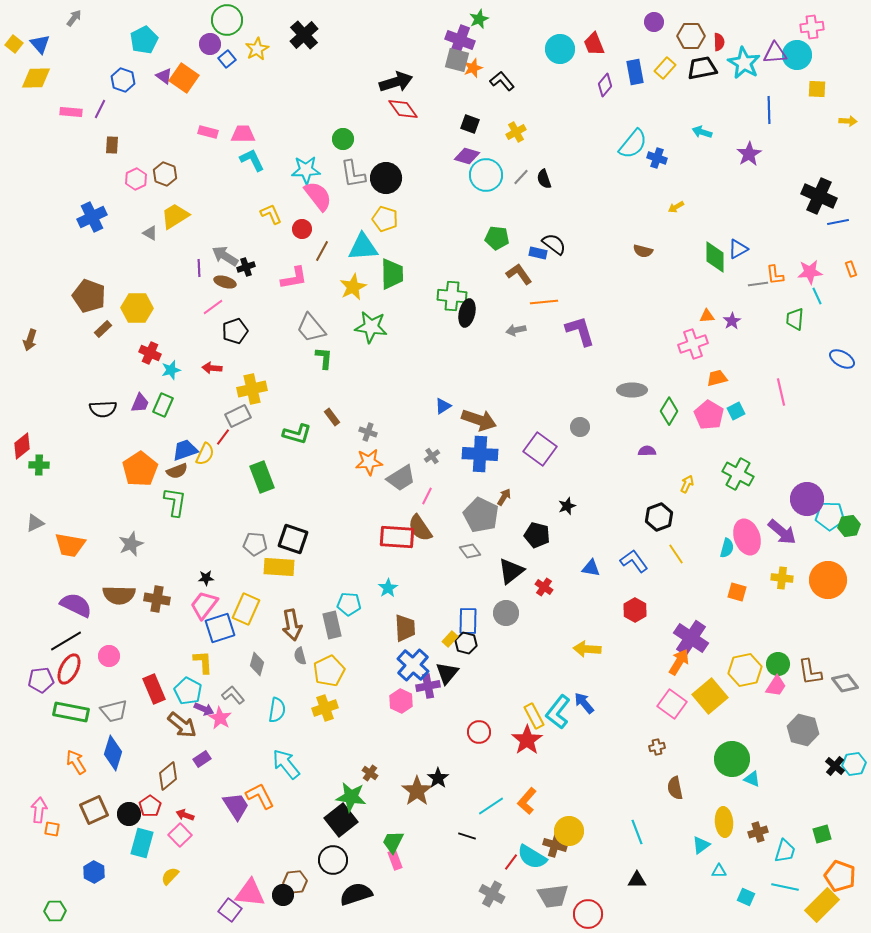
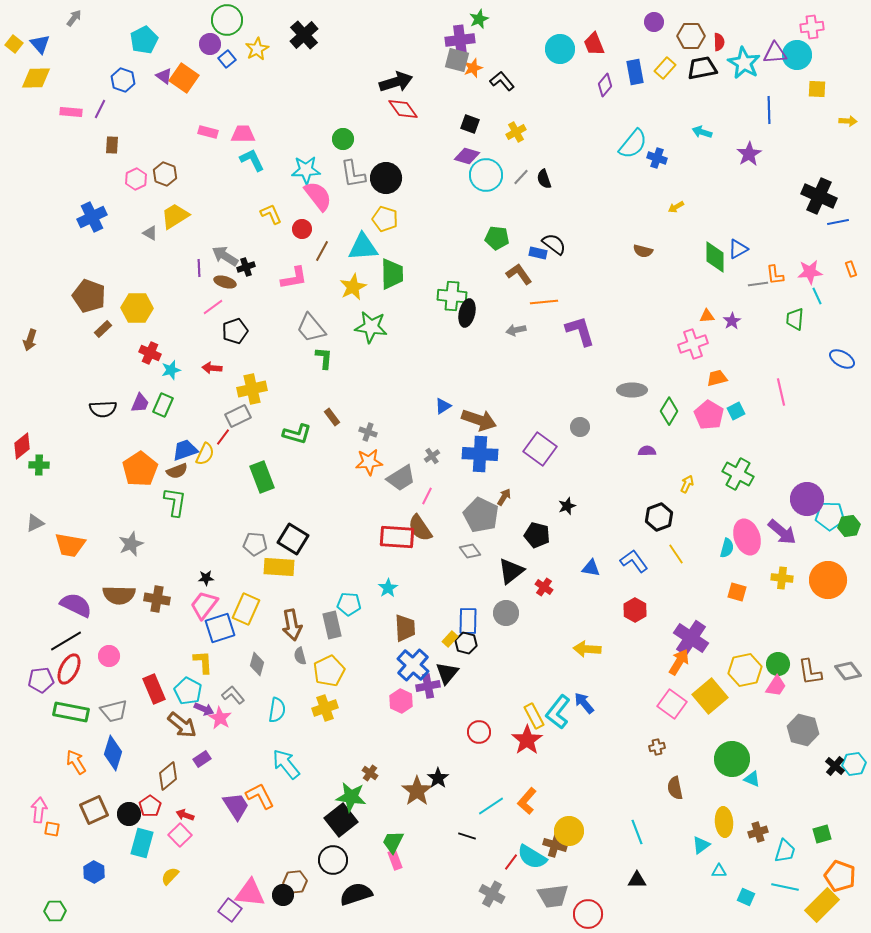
purple cross at (460, 40): rotated 28 degrees counterclockwise
black square at (293, 539): rotated 12 degrees clockwise
gray diamond at (845, 683): moved 3 px right, 12 px up
